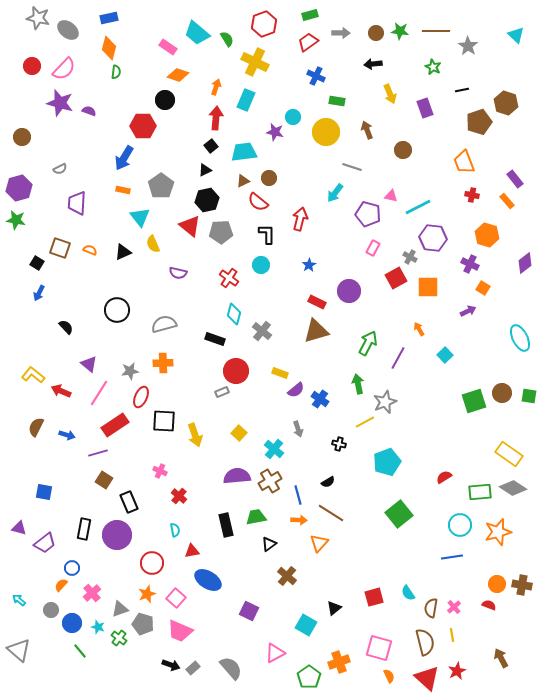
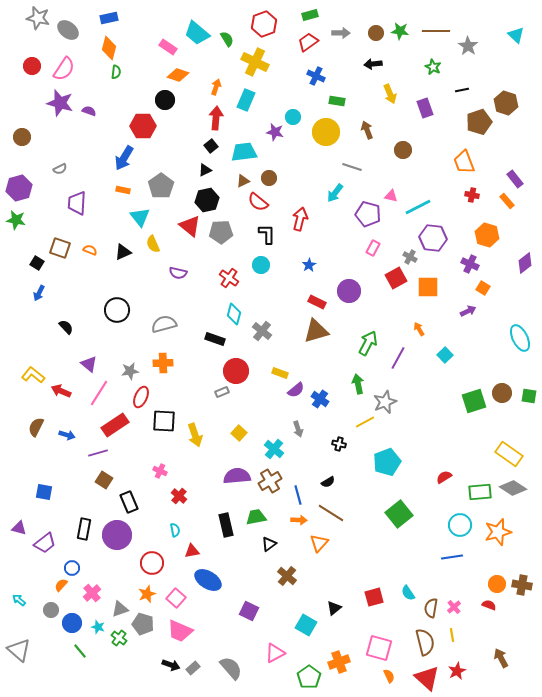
pink semicircle at (64, 69): rotated 10 degrees counterclockwise
